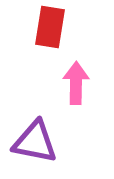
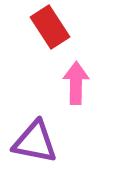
red rectangle: rotated 42 degrees counterclockwise
